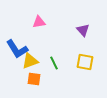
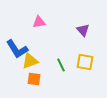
green line: moved 7 px right, 2 px down
